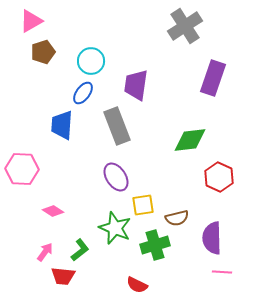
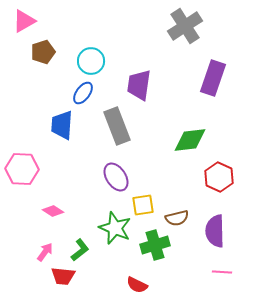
pink triangle: moved 7 px left
purple trapezoid: moved 3 px right
purple semicircle: moved 3 px right, 7 px up
